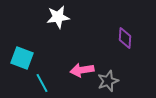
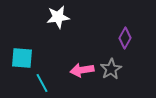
purple diamond: rotated 25 degrees clockwise
cyan square: rotated 15 degrees counterclockwise
gray star: moved 3 px right, 12 px up; rotated 10 degrees counterclockwise
